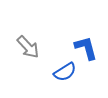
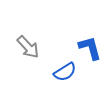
blue L-shape: moved 4 px right
